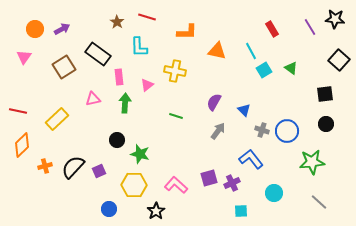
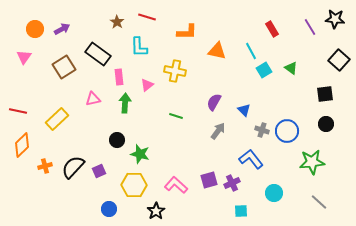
purple square at (209, 178): moved 2 px down
